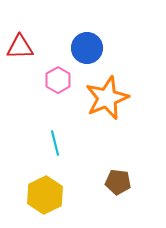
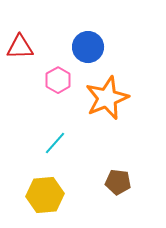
blue circle: moved 1 px right, 1 px up
cyan line: rotated 55 degrees clockwise
yellow hexagon: rotated 21 degrees clockwise
